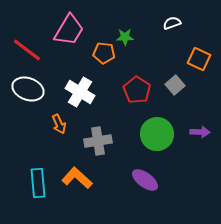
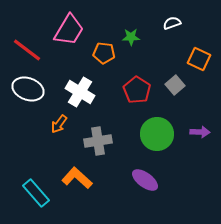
green star: moved 6 px right
orange arrow: rotated 60 degrees clockwise
cyan rectangle: moved 2 px left, 10 px down; rotated 36 degrees counterclockwise
